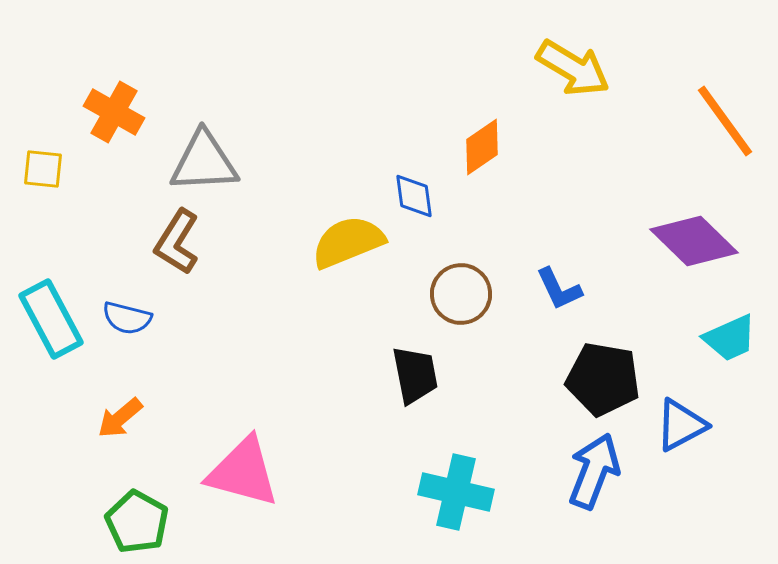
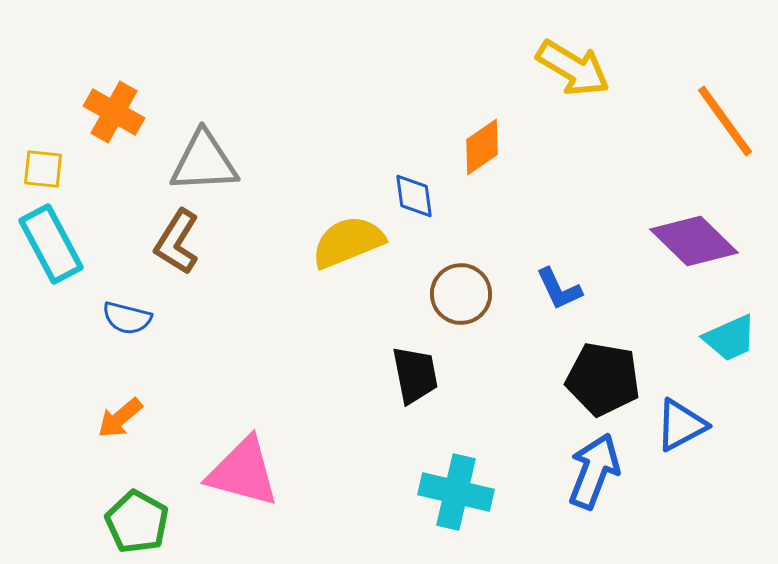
cyan rectangle: moved 75 px up
